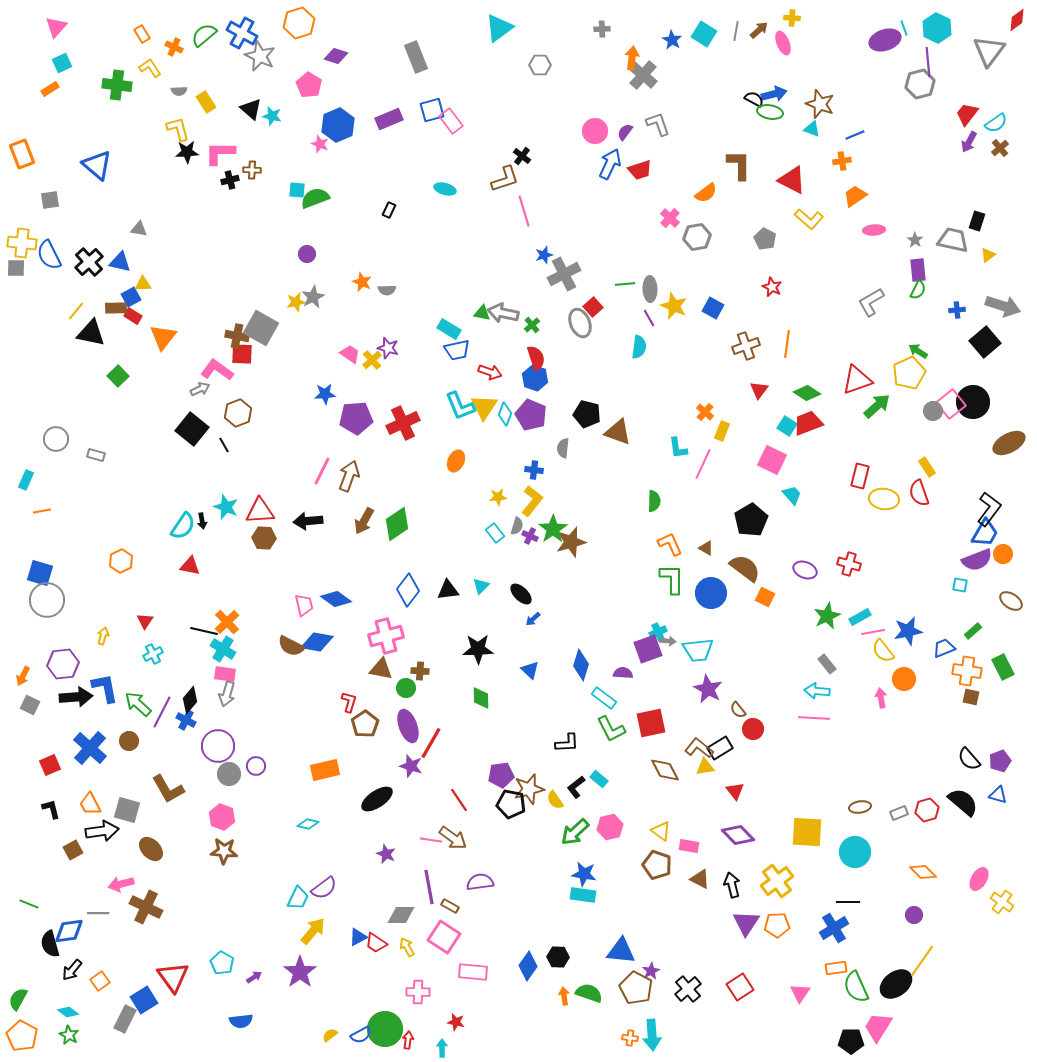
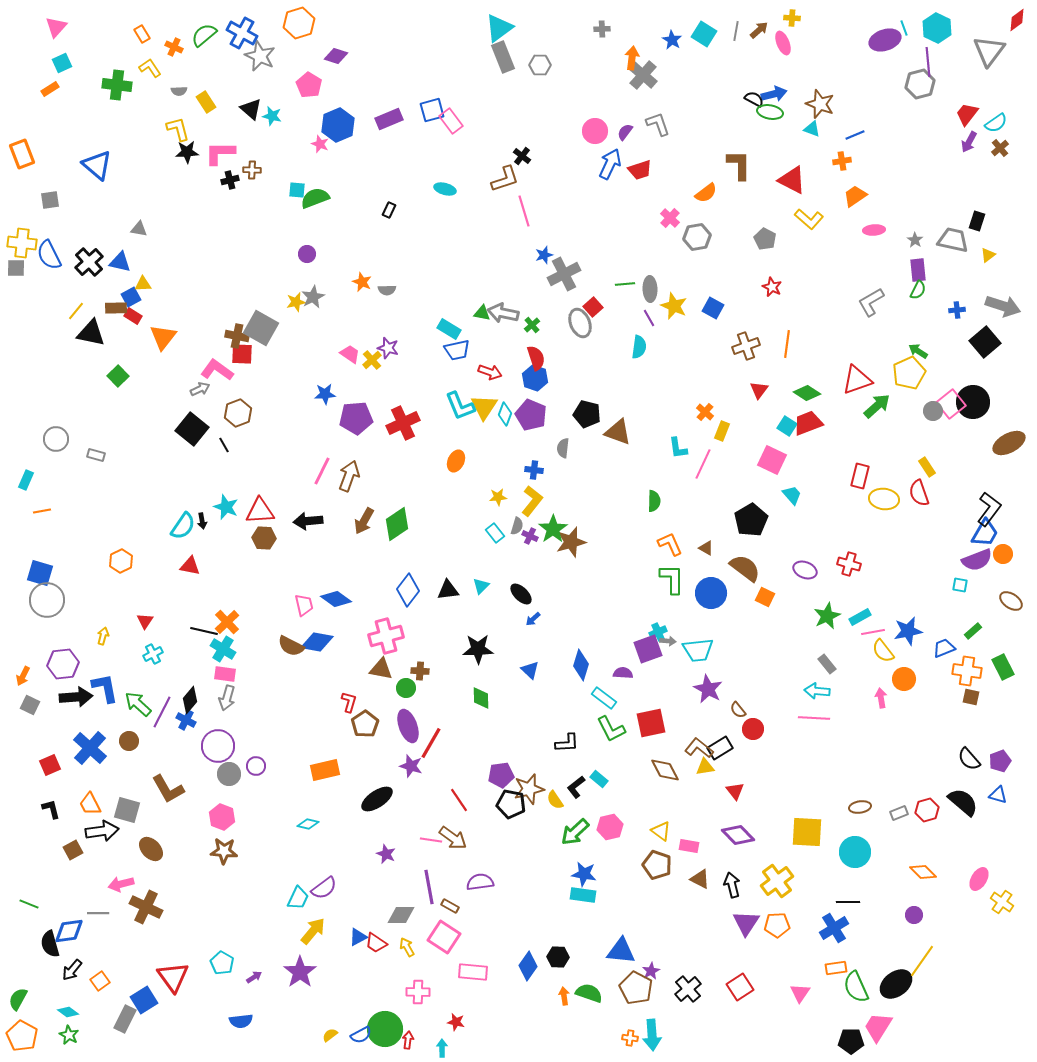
gray rectangle at (416, 57): moved 87 px right
gray arrow at (227, 694): moved 4 px down
